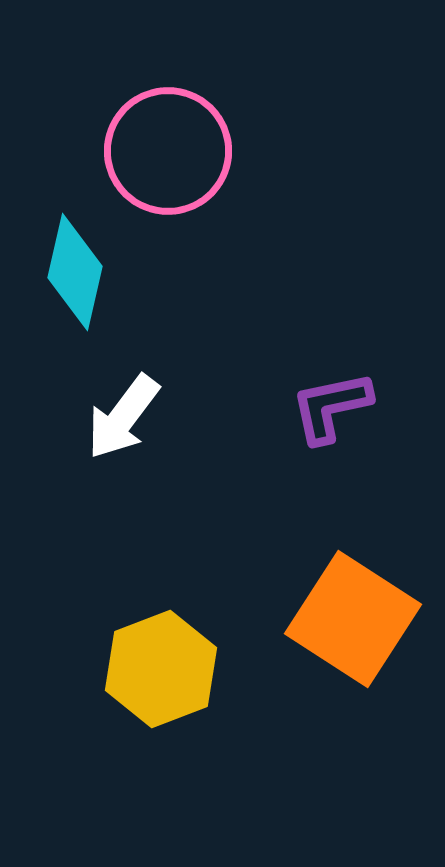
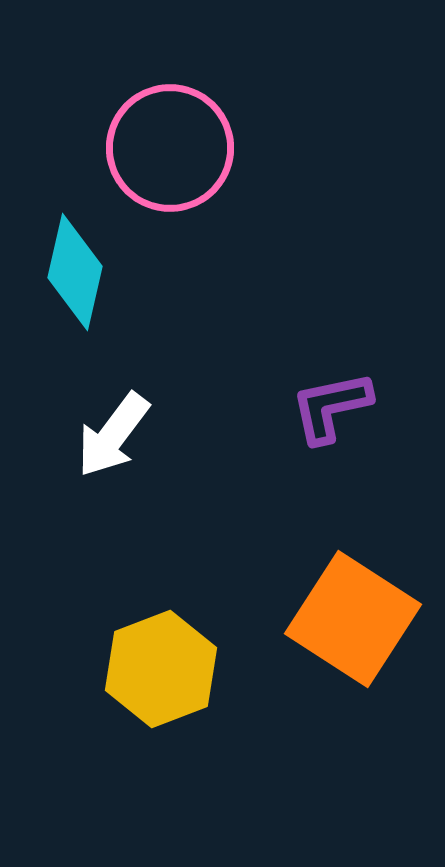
pink circle: moved 2 px right, 3 px up
white arrow: moved 10 px left, 18 px down
